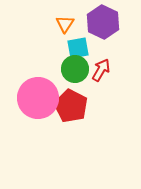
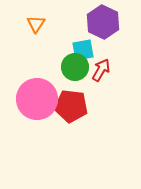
orange triangle: moved 29 px left
cyan square: moved 5 px right, 2 px down
green circle: moved 2 px up
pink circle: moved 1 px left, 1 px down
red pentagon: rotated 20 degrees counterclockwise
